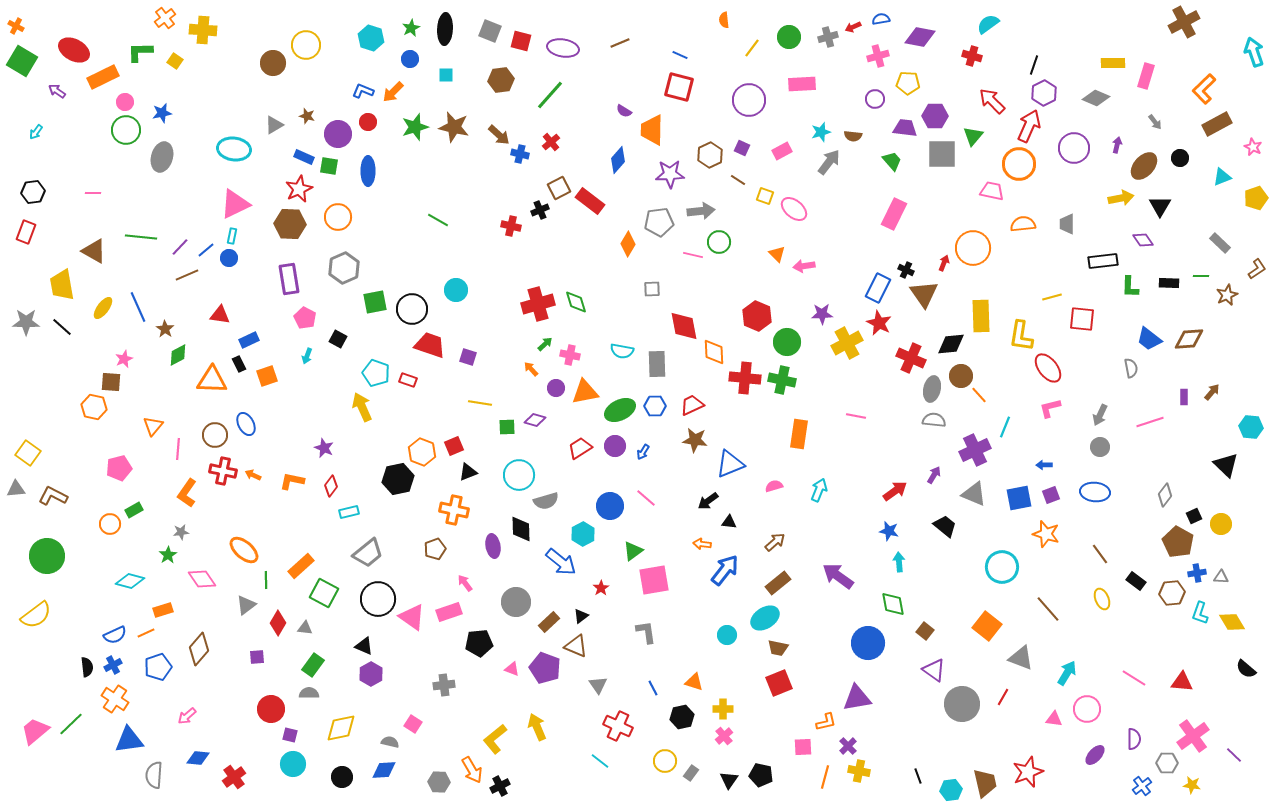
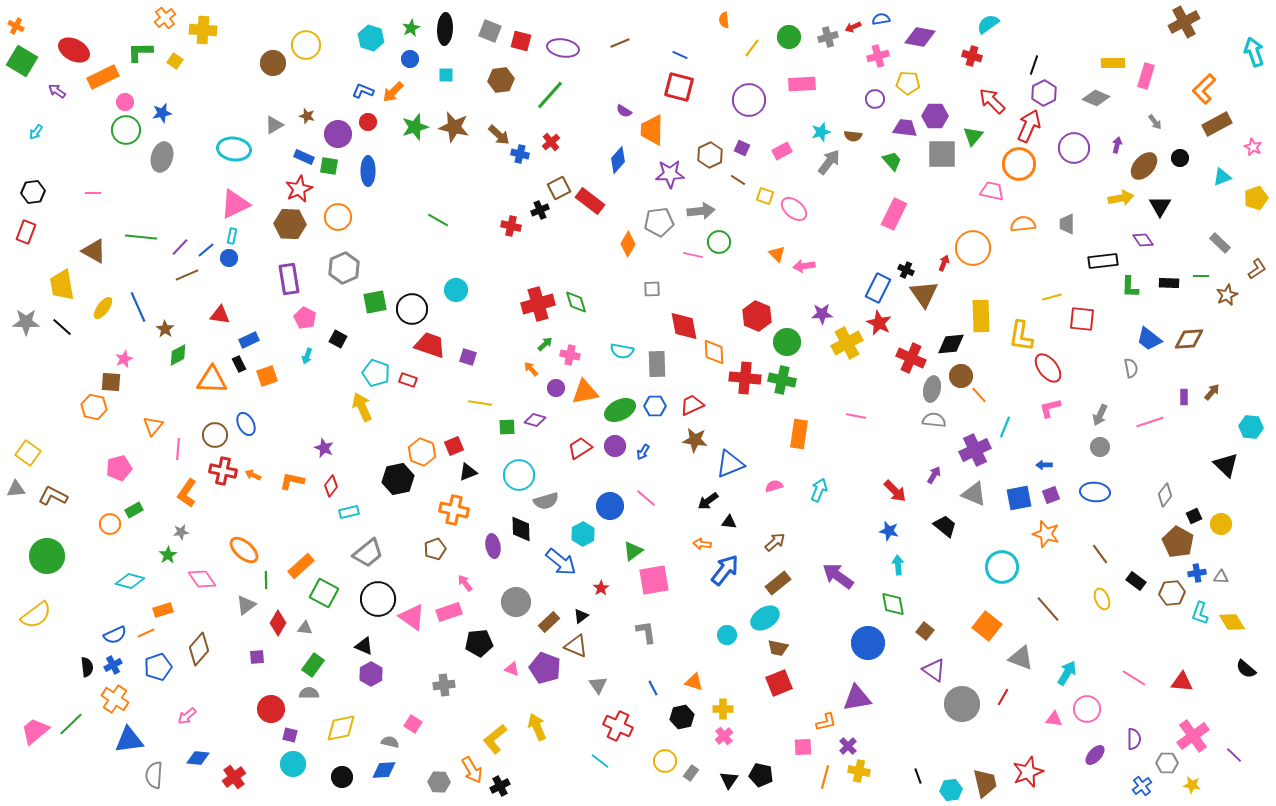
red arrow at (895, 491): rotated 80 degrees clockwise
cyan arrow at (899, 562): moved 1 px left, 3 px down
